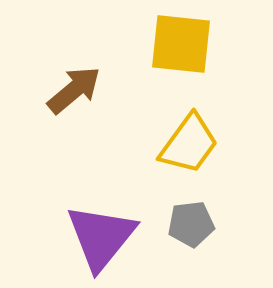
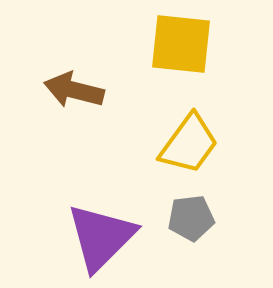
brown arrow: rotated 126 degrees counterclockwise
gray pentagon: moved 6 px up
purple triangle: rotated 6 degrees clockwise
